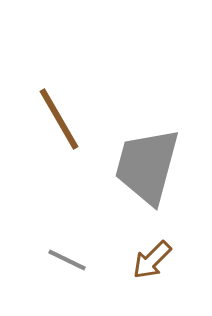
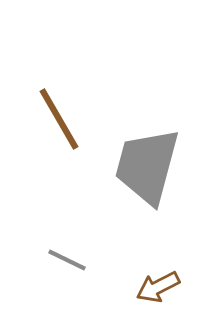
brown arrow: moved 6 px right, 27 px down; rotated 18 degrees clockwise
